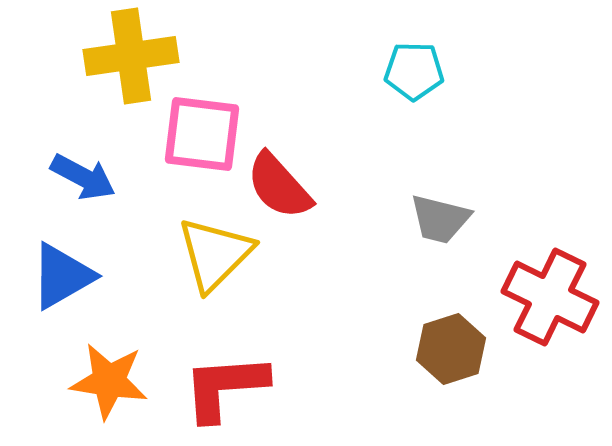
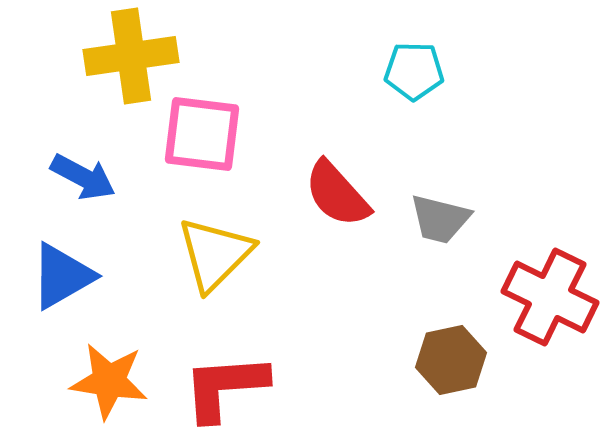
red semicircle: moved 58 px right, 8 px down
brown hexagon: moved 11 px down; rotated 6 degrees clockwise
